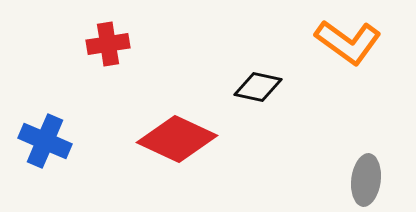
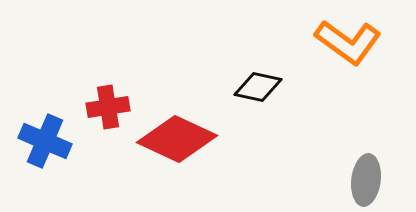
red cross: moved 63 px down
